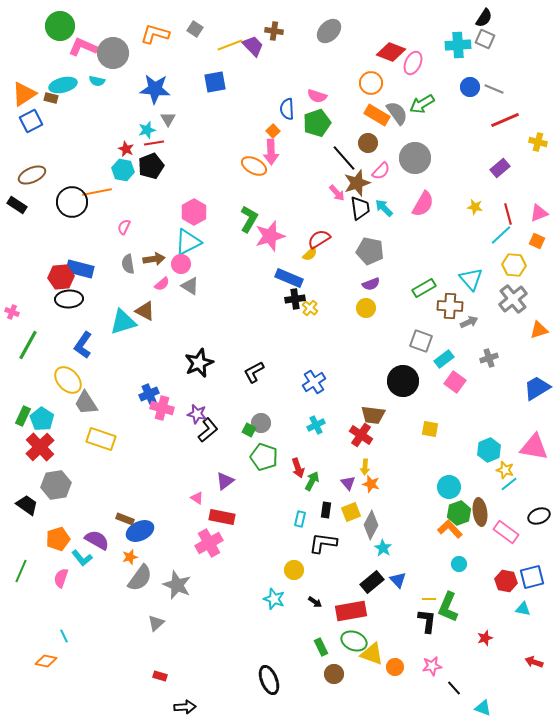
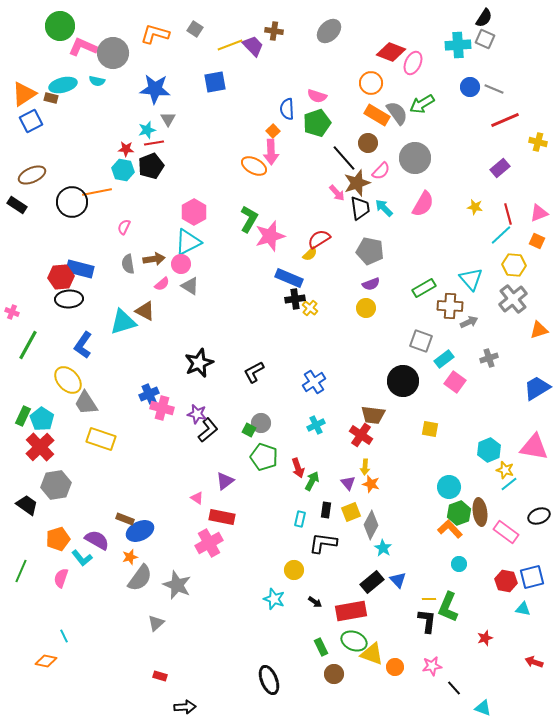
red star at (126, 149): rotated 21 degrees counterclockwise
